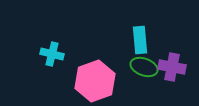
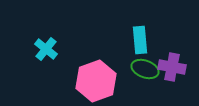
cyan cross: moved 6 px left, 5 px up; rotated 25 degrees clockwise
green ellipse: moved 1 px right, 2 px down
pink hexagon: moved 1 px right
